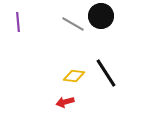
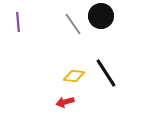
gray line: rotated 25 degrees clockwise
